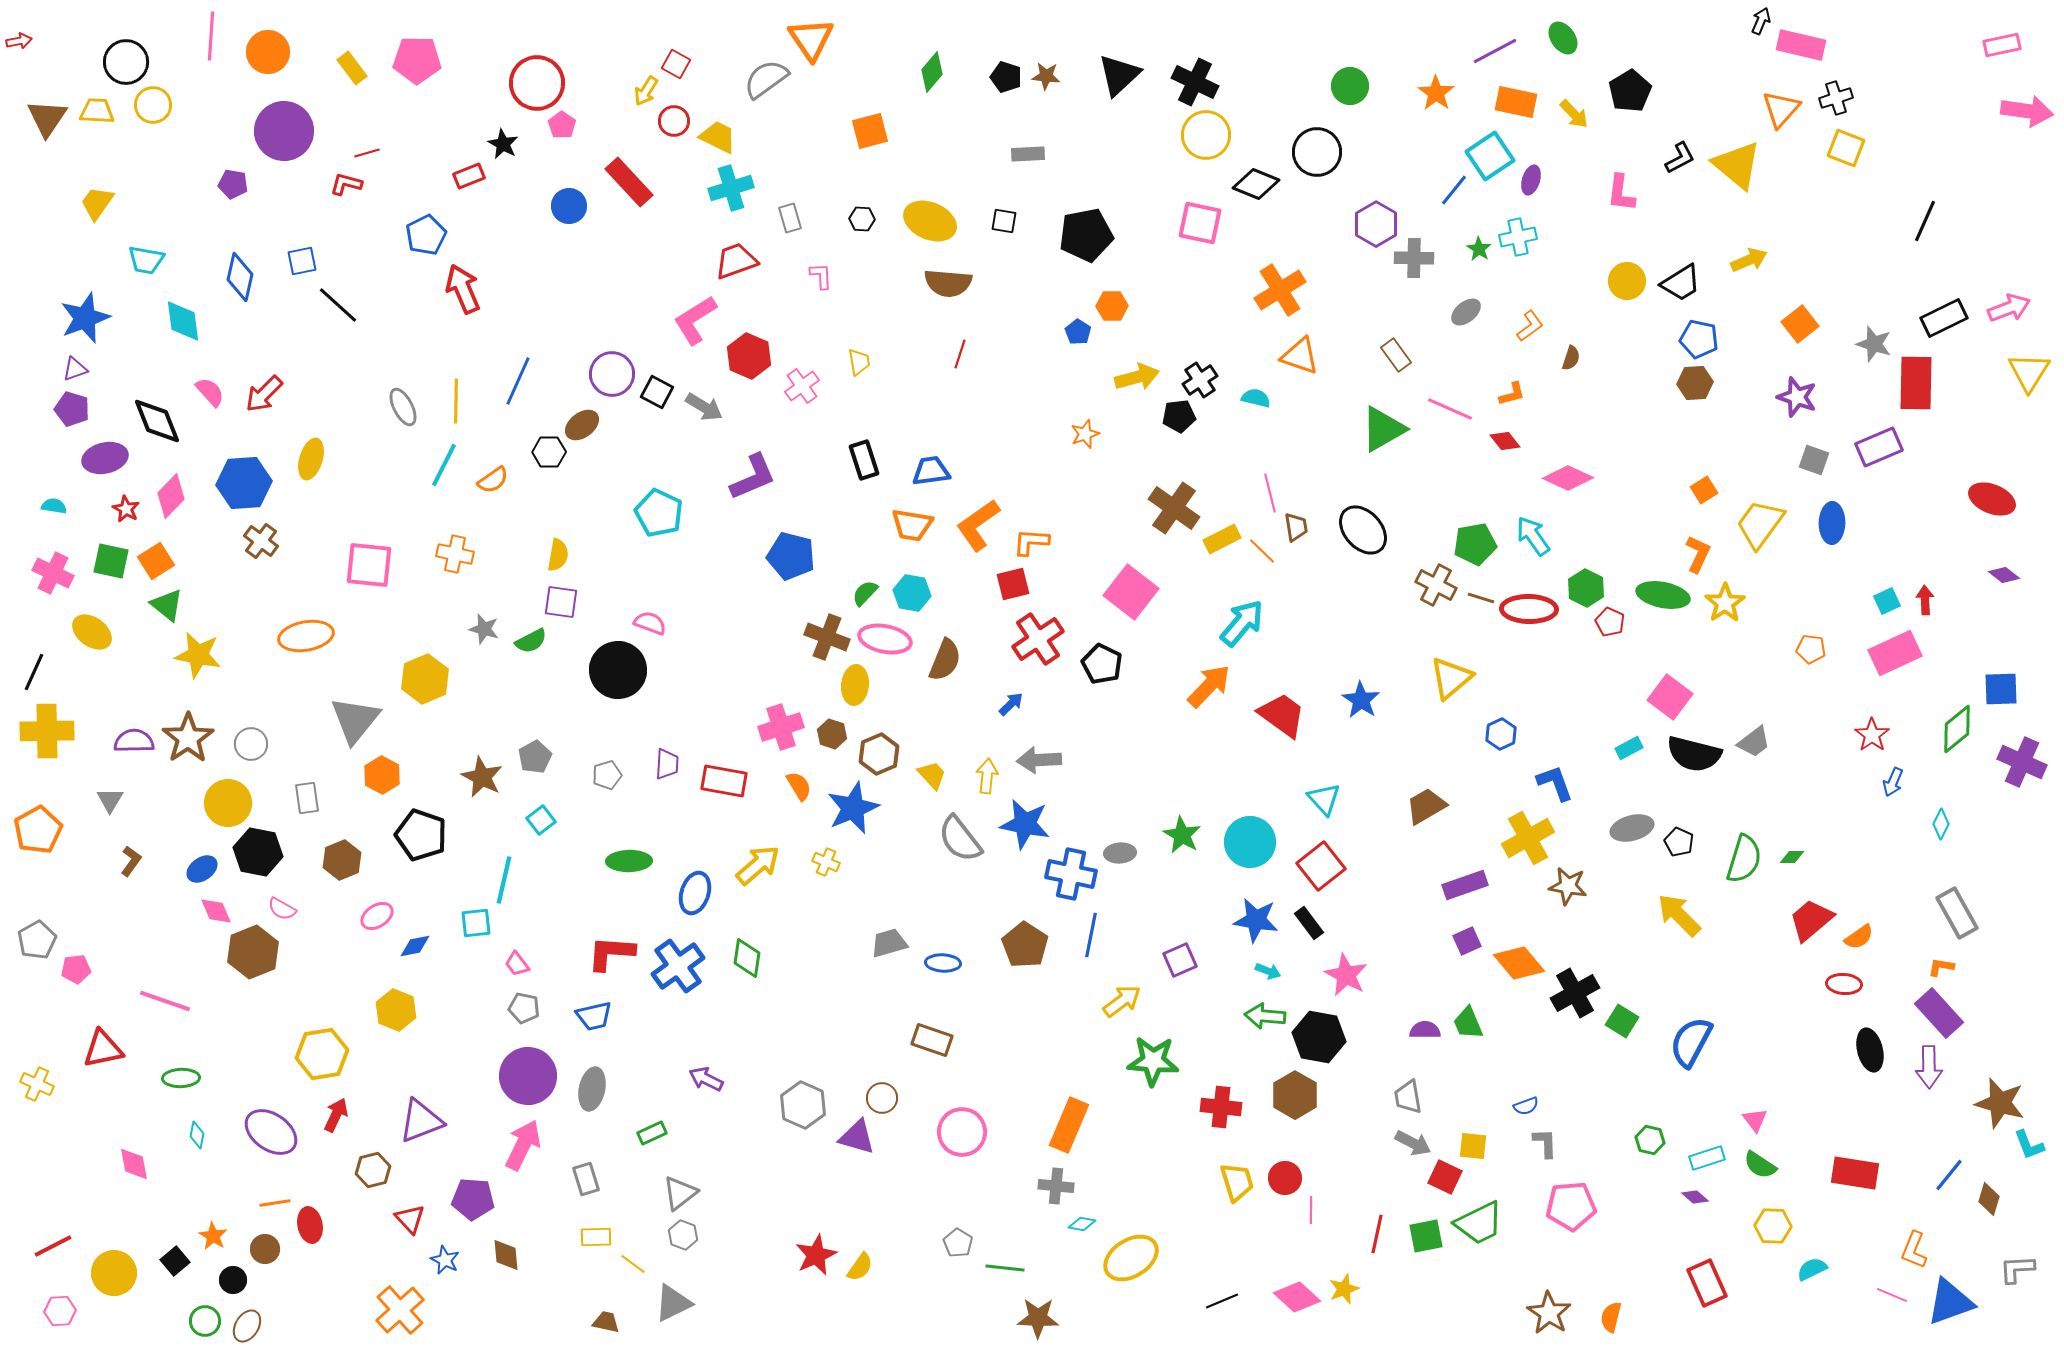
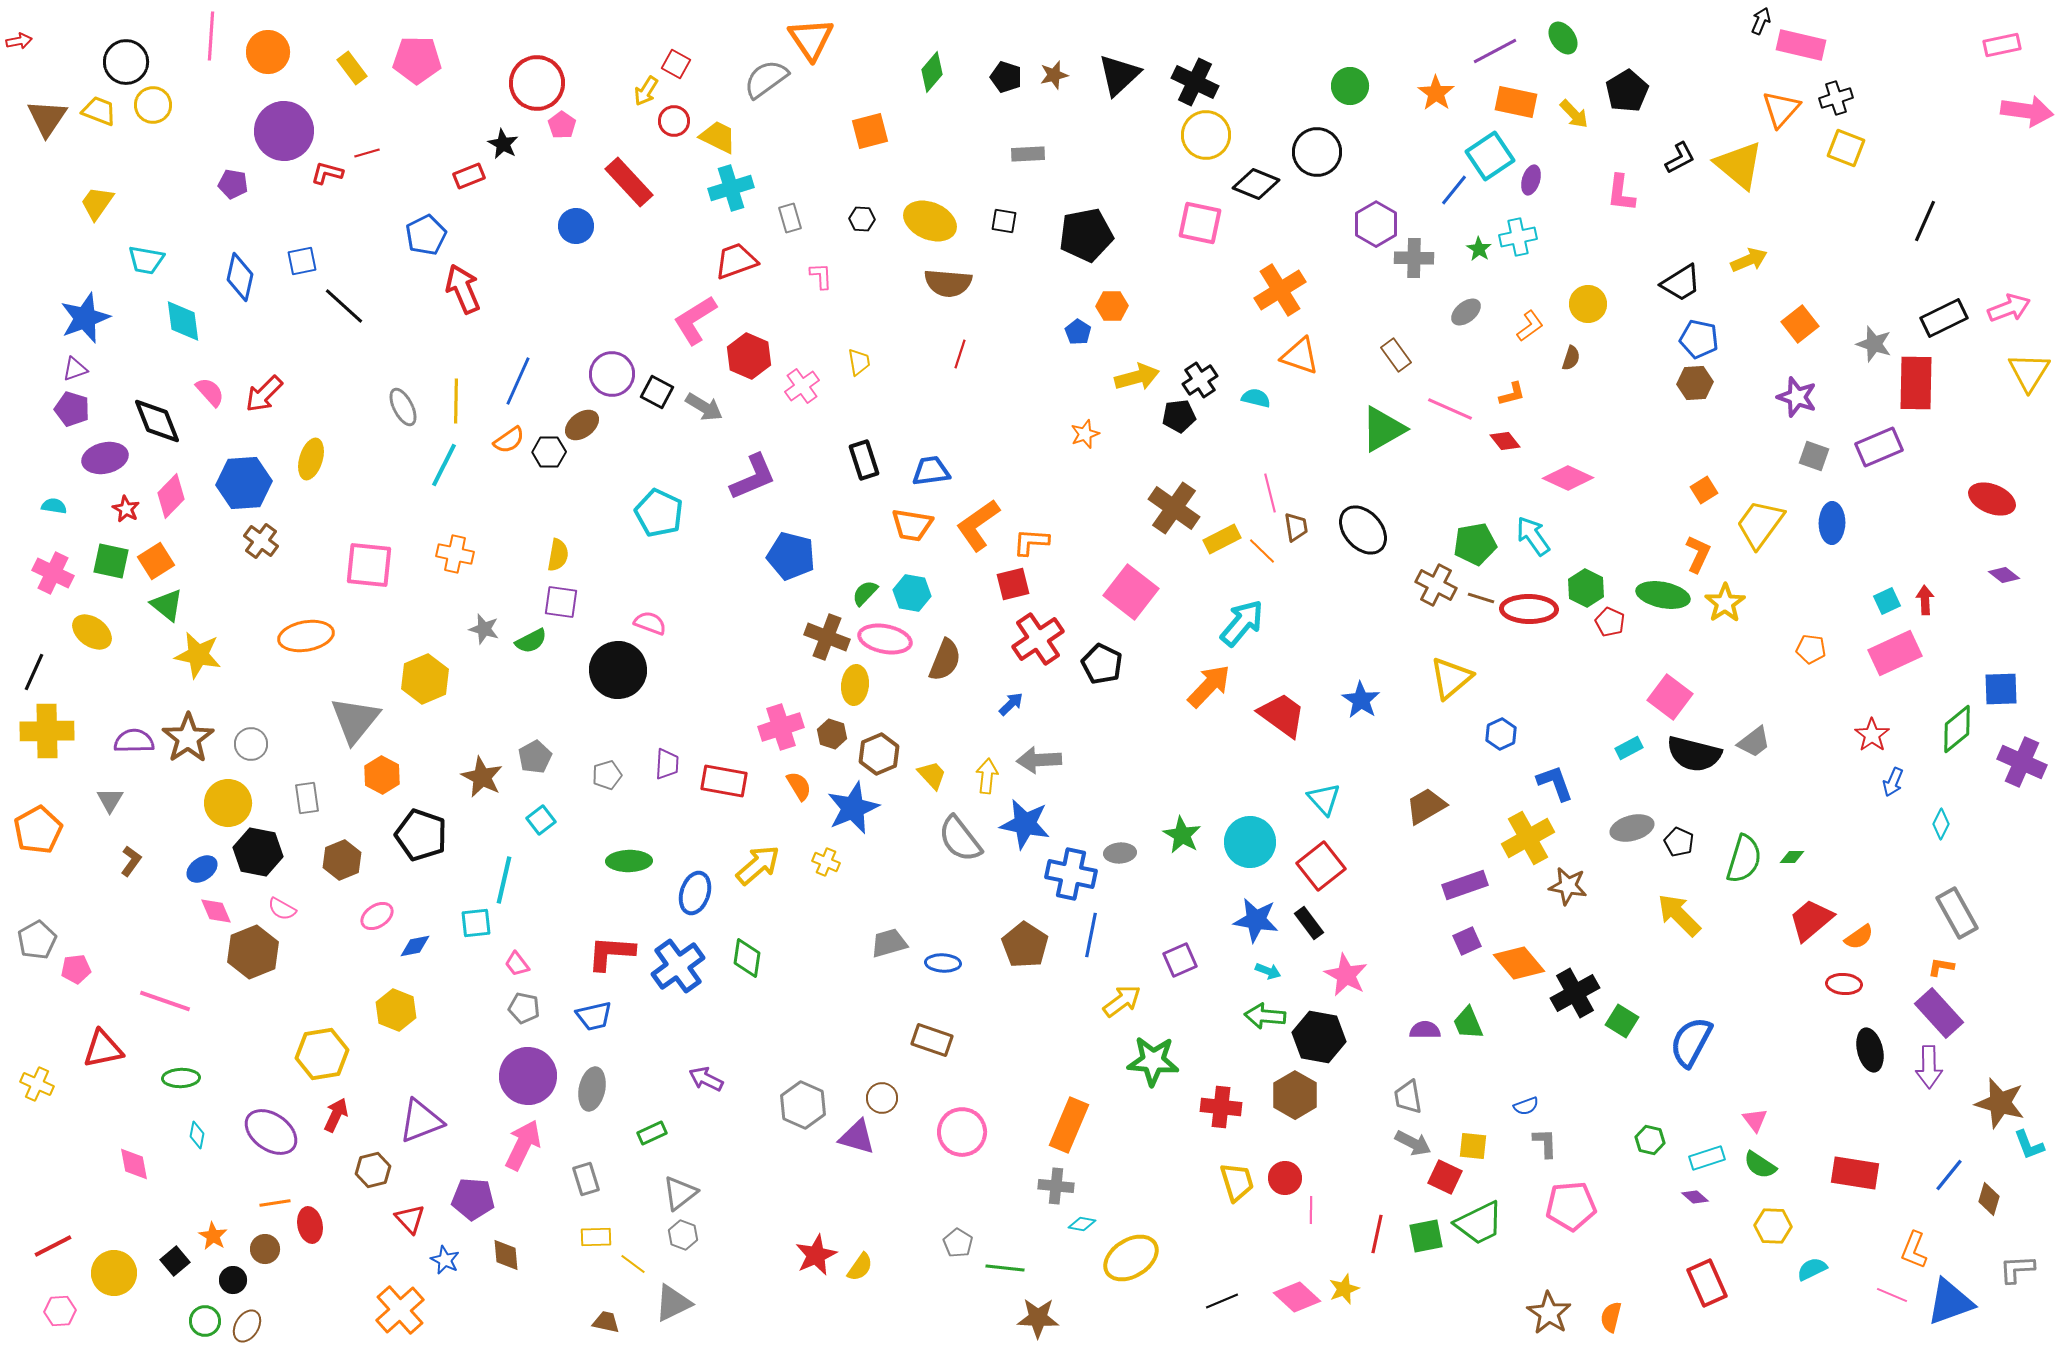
brown star at (1046, 76): moved 8 px right, 1 px up; rotated 20 degrees counterclockwise
black pentagon at (1630, 91): moved 3 px left
yellow trapezoid at (97, 111): moved 2 px right; rotated 18 degrees clockwise
yellow triangle at (1737, 165): moved 2 px right
red L-shape at (346, 184): moved 19 px left, 11 px up
blue circle at (569, 206): moved 7 px right, 20 px down
yellow circle at (1627, 281): moved 39 px left, 23 px down
black line at (338, 305): moved 6 px right, 1 px down
gray square at (1814, 460): moved 4 px up
orange semicircle at (493, 480): moved 16 px right, 40 px up
